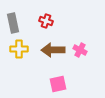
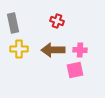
red cross: moved 11 px right
pink cross: rotated 24 degrees counterclockwise
pink square: moved 17 px right, 14 px up
